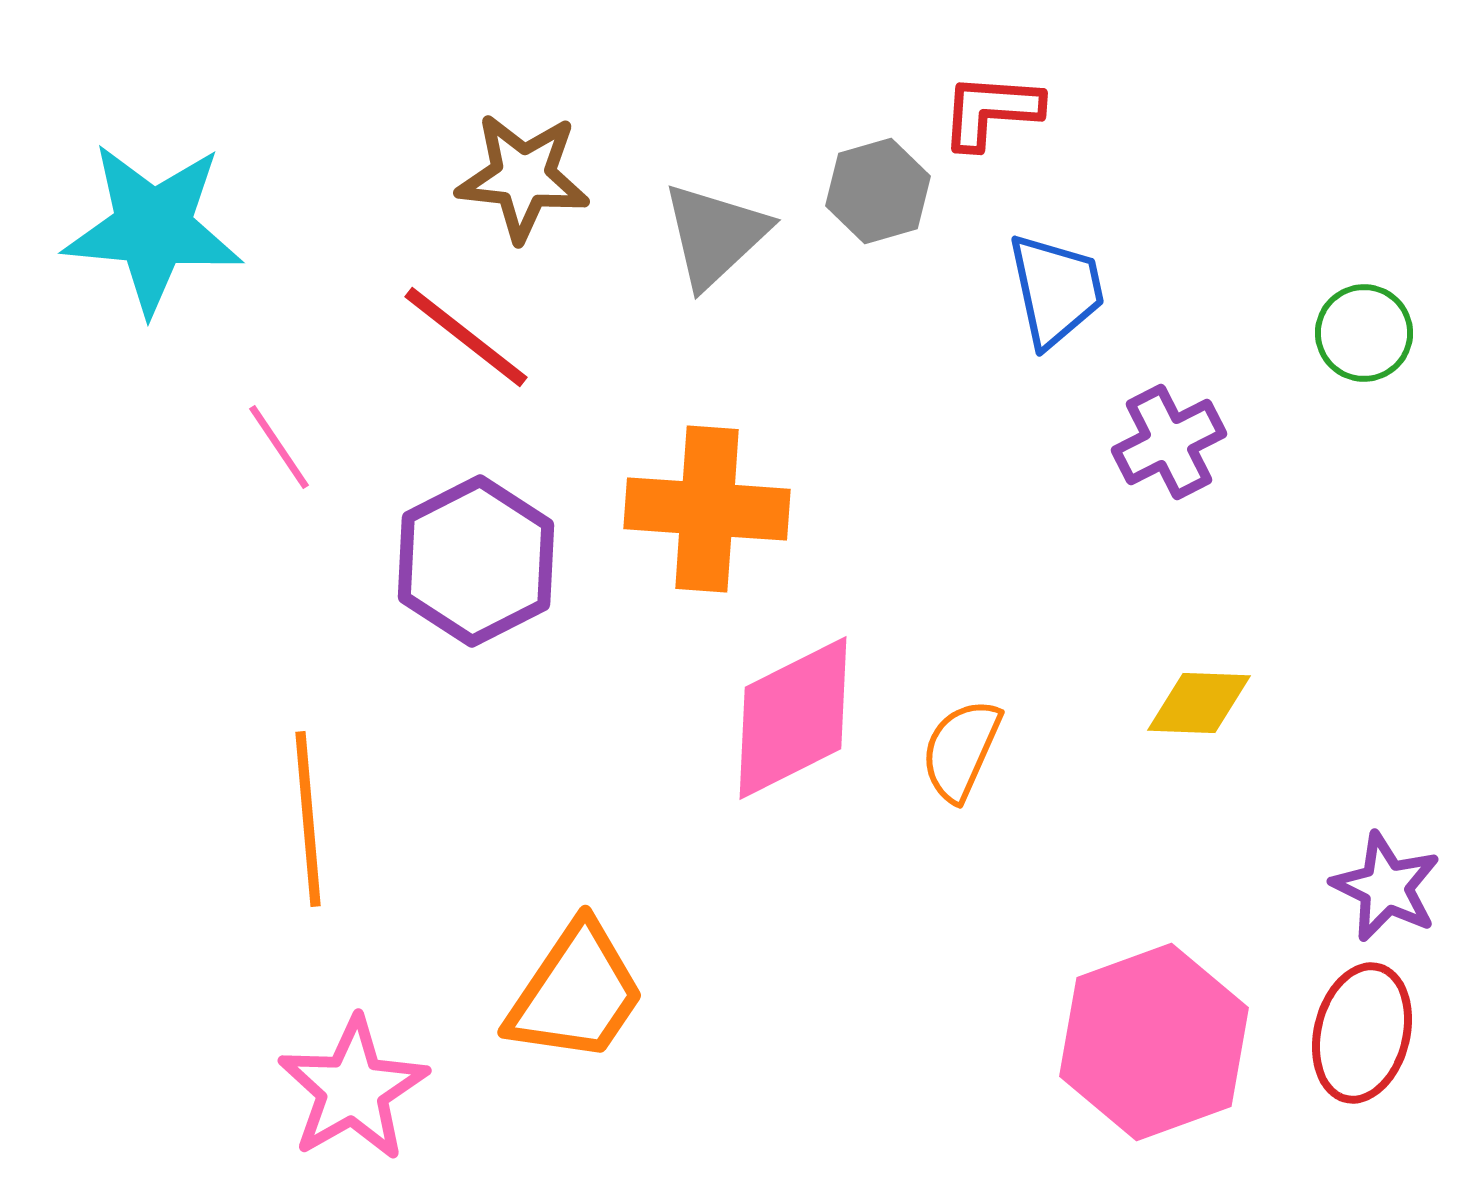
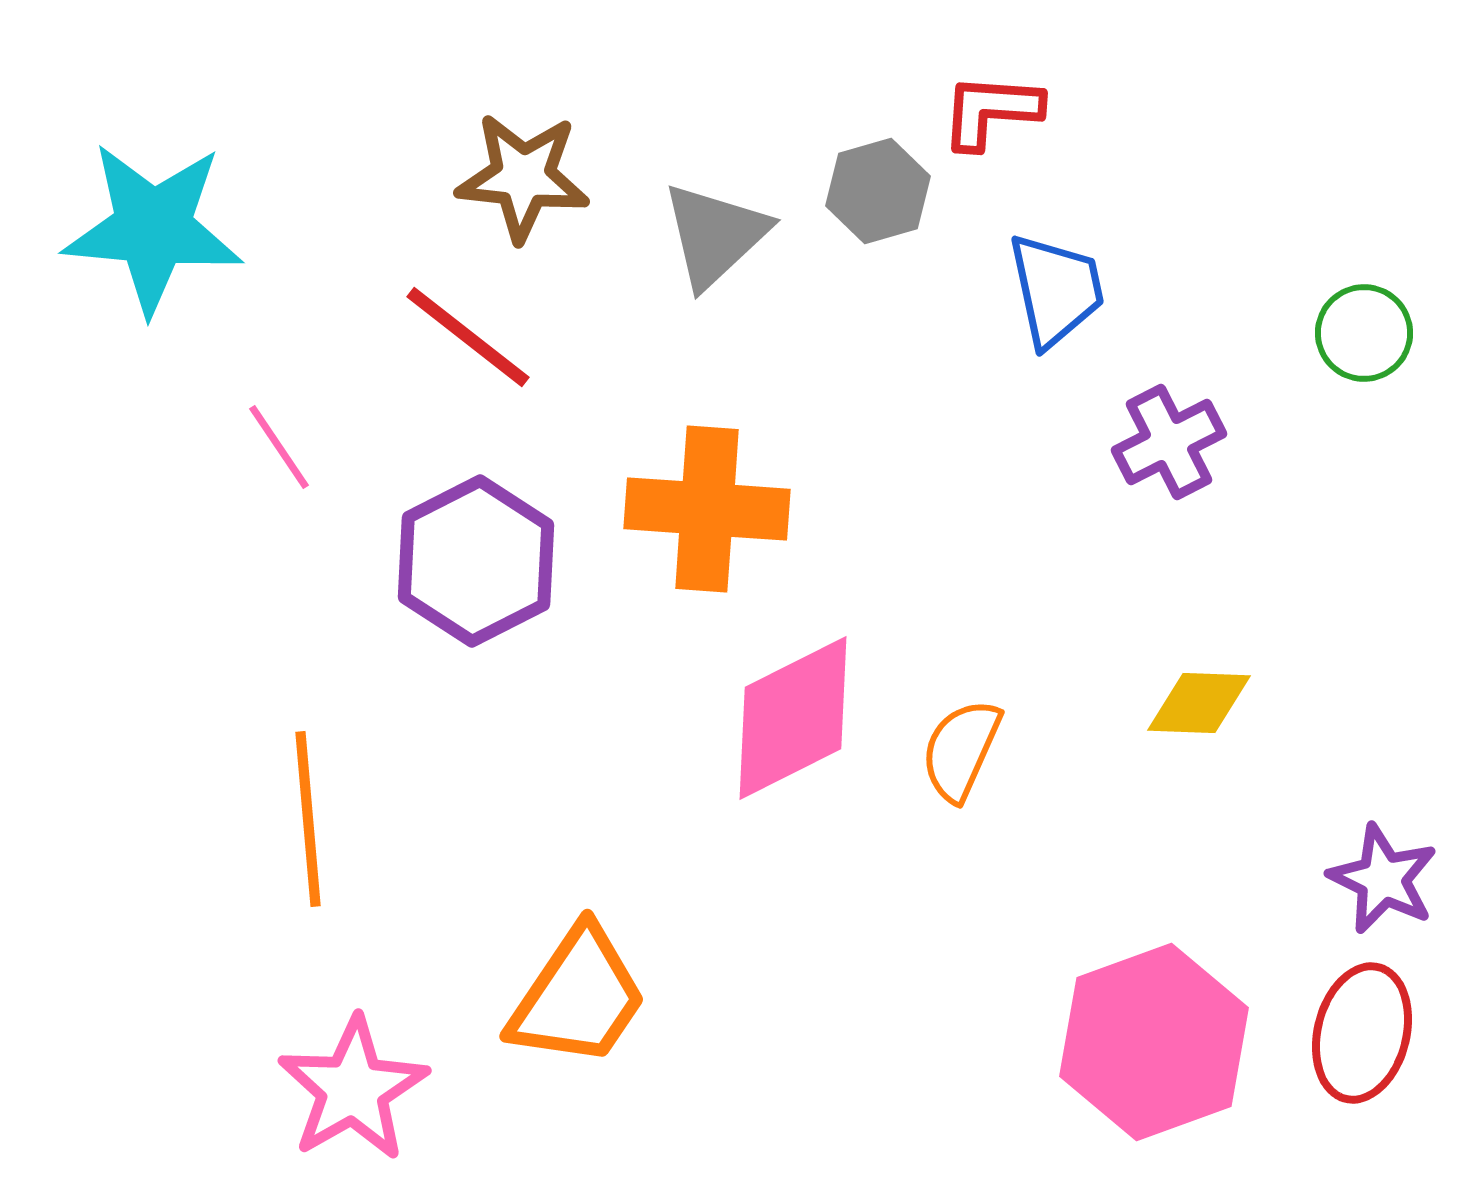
red line: moved 2 px right
purple star: moved 3 px left, 8 px up
orange trapezoid: moved 2 px right, 4 px down
